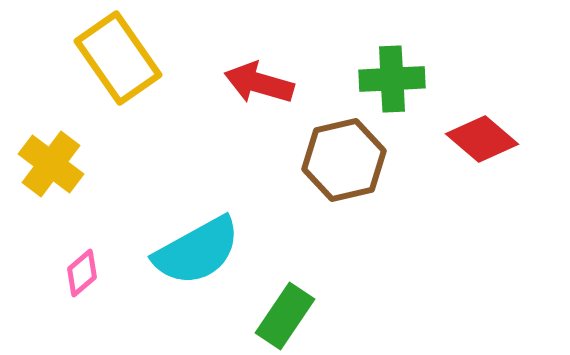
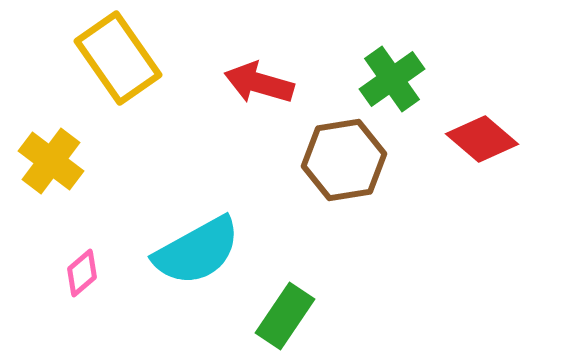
green cross: rotated 32 degrees counterclockwise
brown hexagon: rotated 4 degrees clockwise
yellow cross: moved 3 px up
